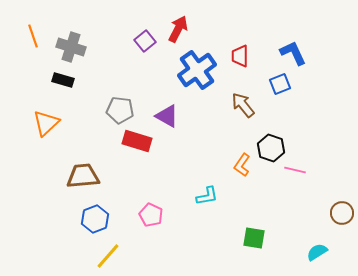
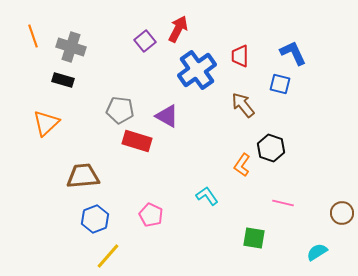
blue square: rotated 35 degrees clockwise
pink line: moved 12 px left, 33 px down
cyan L-shape: rotated 115 degrees counterclockwise
